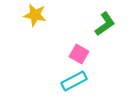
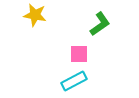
green L-shape: moved 5 px left
pink square: rotated 30 degrees counterclockwise
